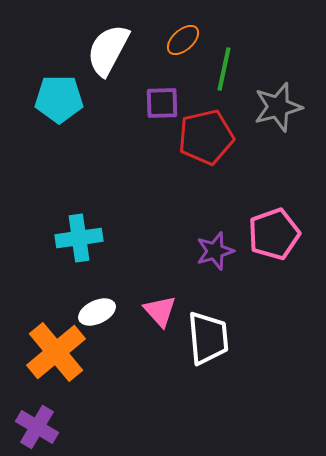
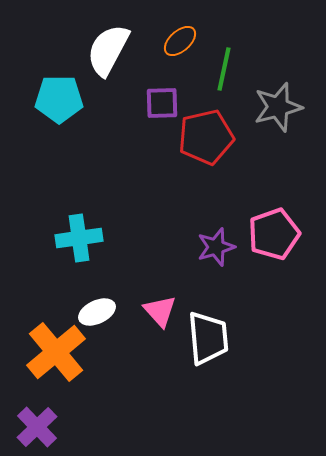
orange ellipse: moved 3 px left, 1 px down
purple star: moved 1 px right, 4 px up
purple cross: rotated 15 degrees clockwise
